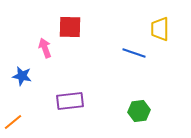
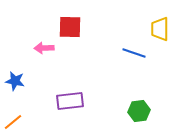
pink arrow: moved 1 px left; rotated 72 degrees counterclockwise
blue star: moved 7 px left, 5 px down
